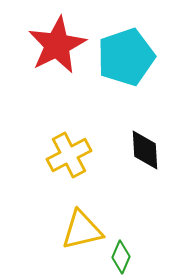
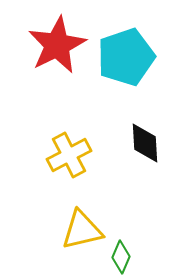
black diamond: moved 7 px up
